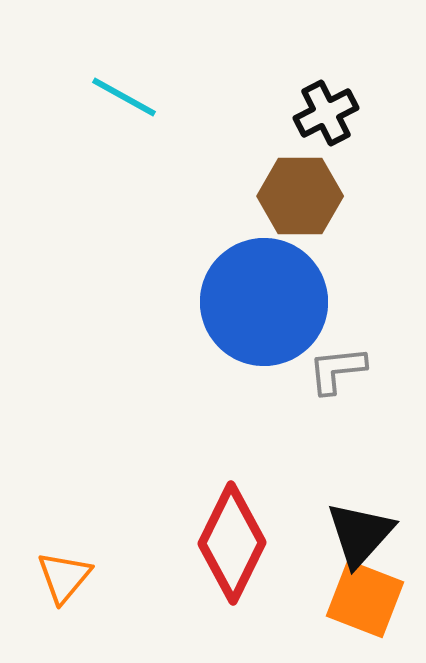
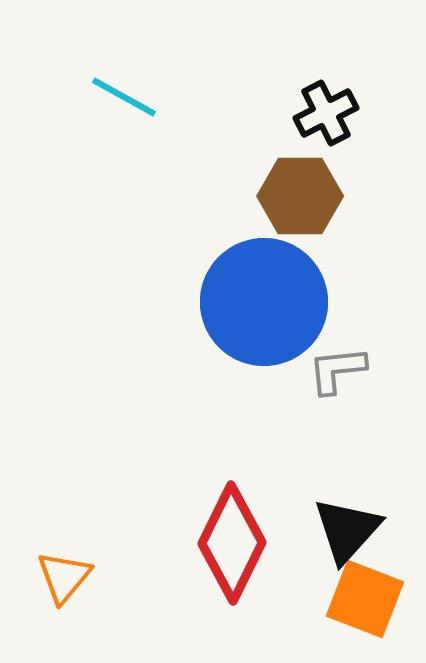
black triangle: moved 13 px left, 4 px up
